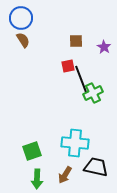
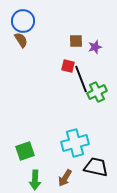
blue circle: moved 2 px right, 3 px down
brown semicircle: moved 2 px left
purple star: moved 9 px left; rotated 24 degrees clockwise
red square: rotated 24 degrees clockwise
green cross: moved 4 px right, 1 px up
cyan cross: rotated 20 degrees counterclockwise
green square: moved 7 px left
brown arrow: moved 3 px down
green arrow: moved 2 px left, 1 px down
